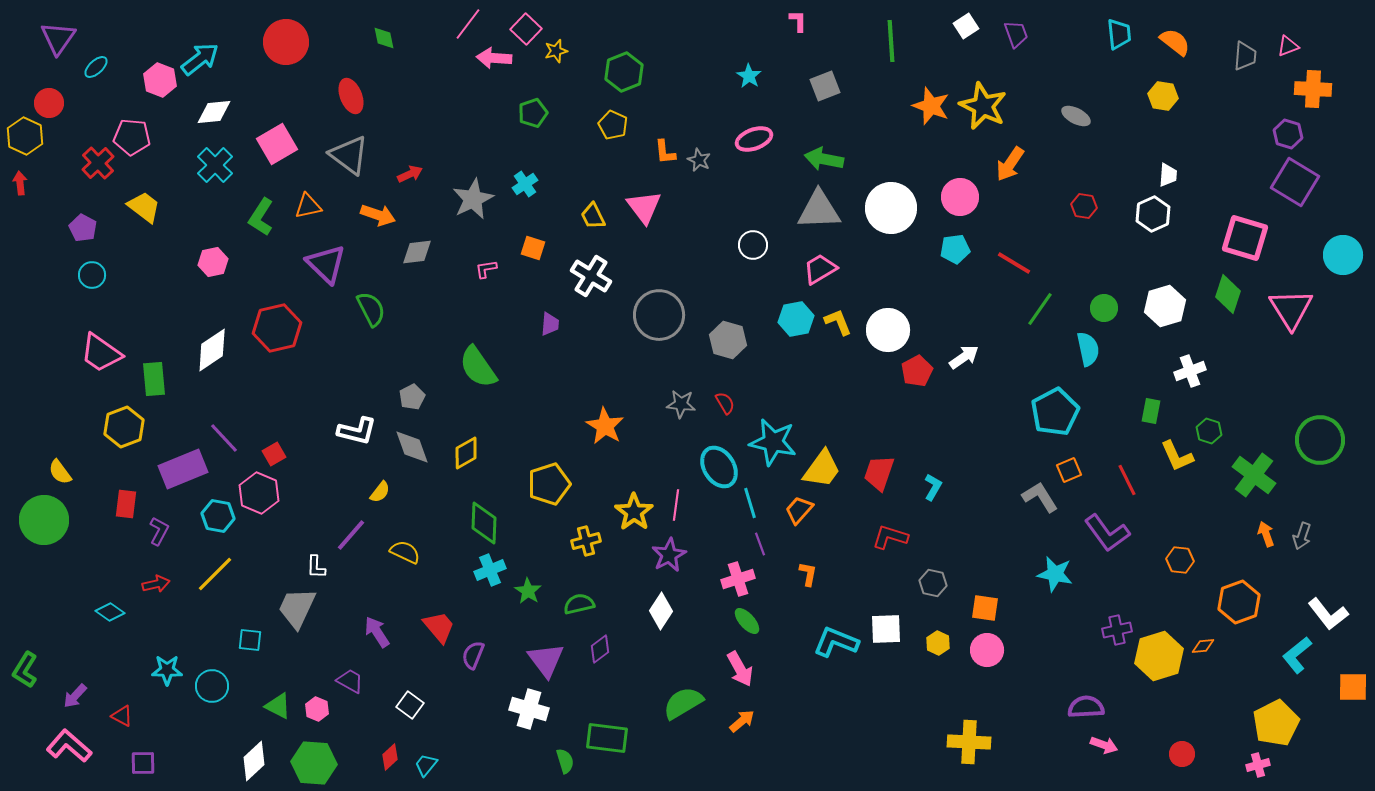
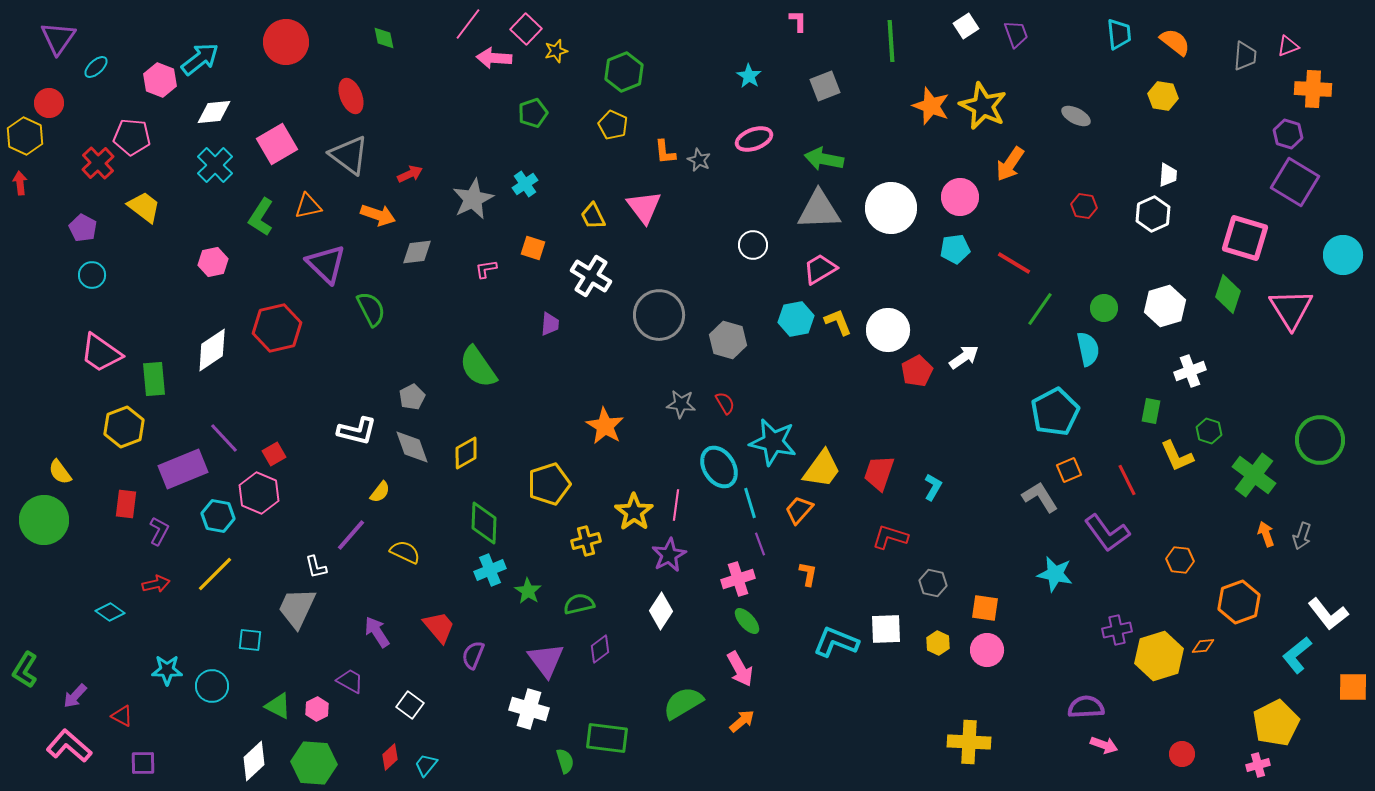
white L-shape at (316, 567): rotated 15 degrees counterclockwise
pink hexagon at (317, 709): rotated 10 degrees clockwise
